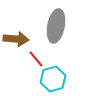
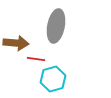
brown arrow: moved 4 px down
red line: rotated 42 degrees counterclockwise
